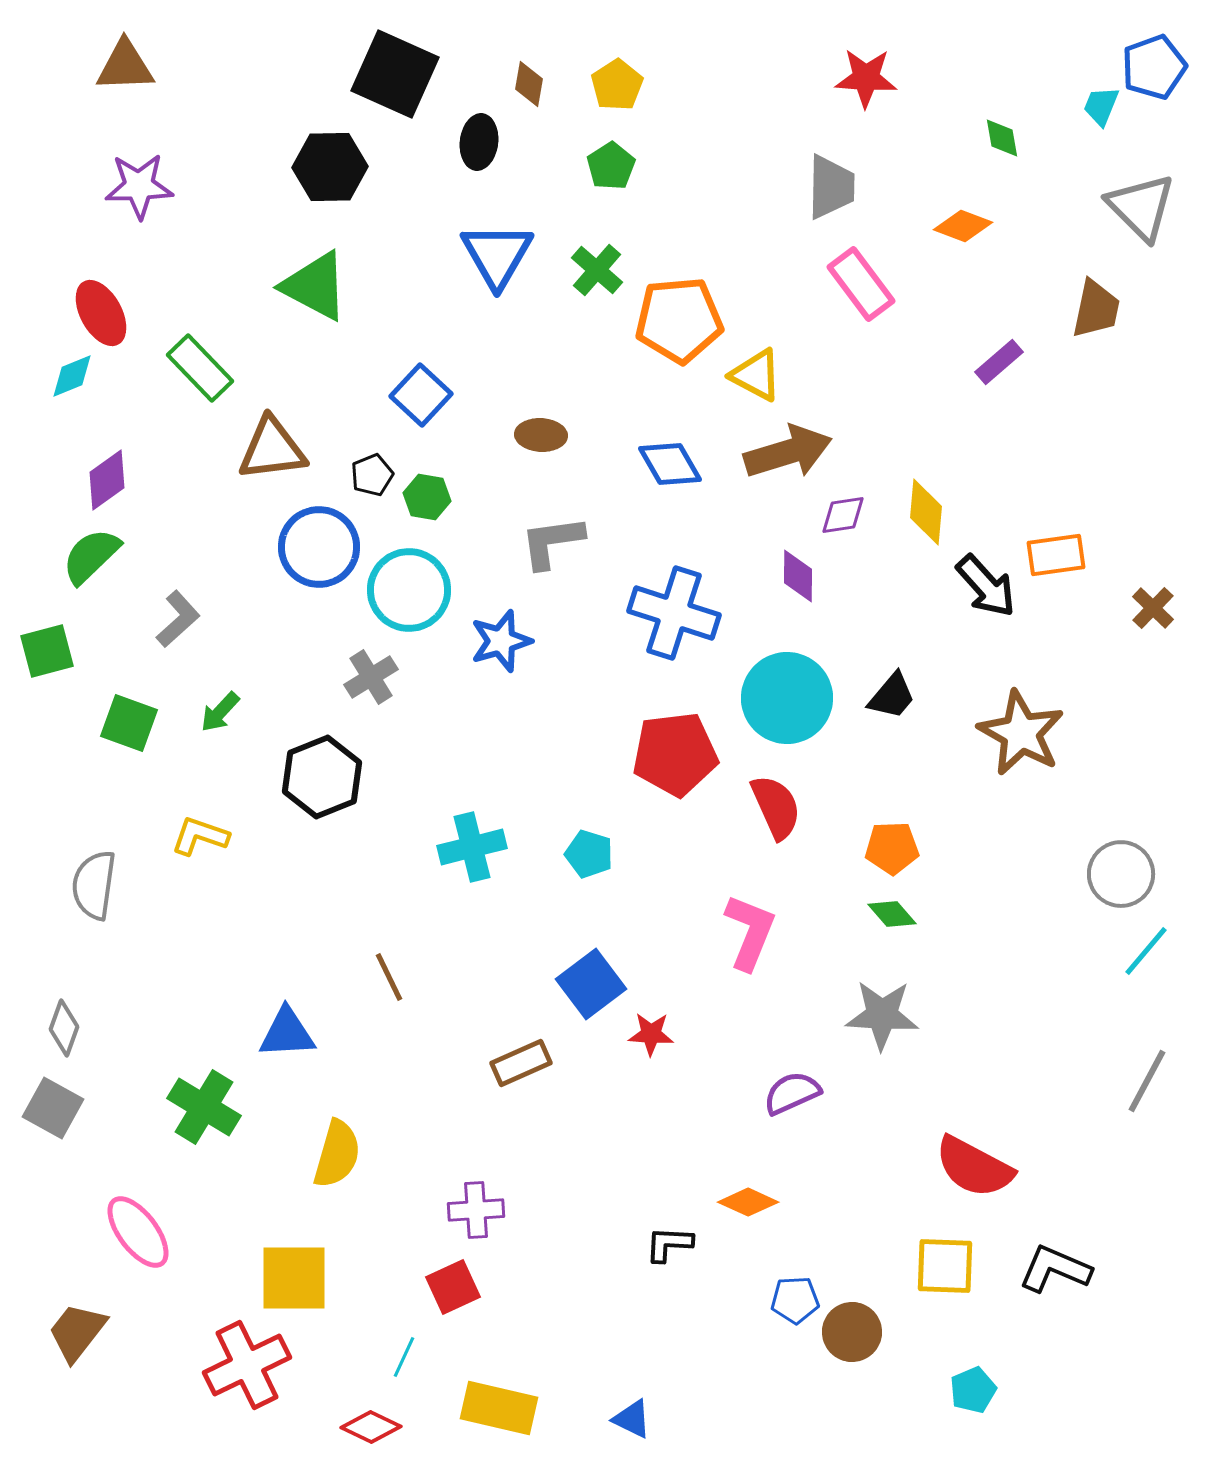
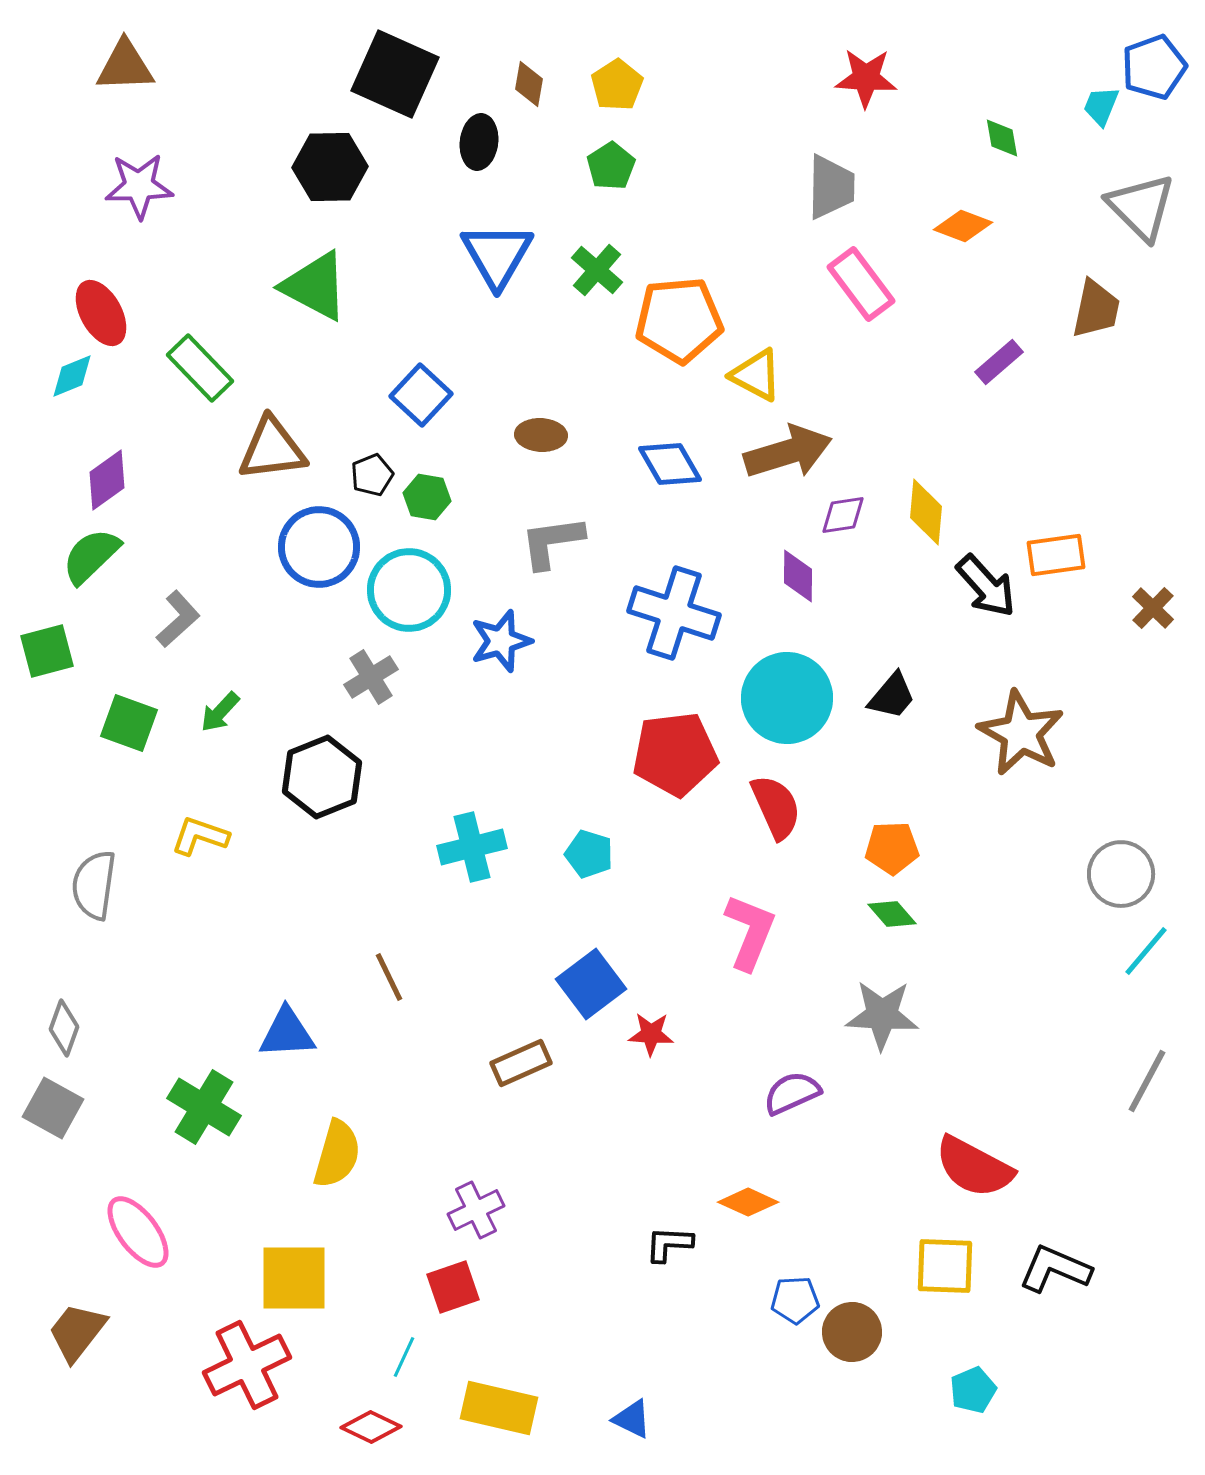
purple cross at (476, 1210): rotated 22 degrees counterclockwise
red square at (453, 1287): rotated 6 degrees clockwise
